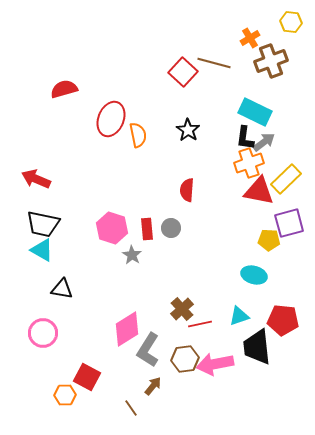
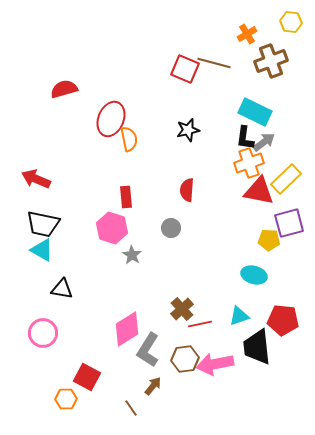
orange cross at (250, 38): moved 3 px left, 4 px up
red square at (183, 72): moved 2 px right, 3 px up; rotated 20 degrees counterclockwise
black star at (188, 130): rotated 25 degrees clockwise
orange semicircle at (138, 135): moved 9 px left, 4 px down
red rectangle at (147, 229): moved 21 px left, 32 px up
orange hexagon at (65, 395): moved 1 px right, 4 px down
